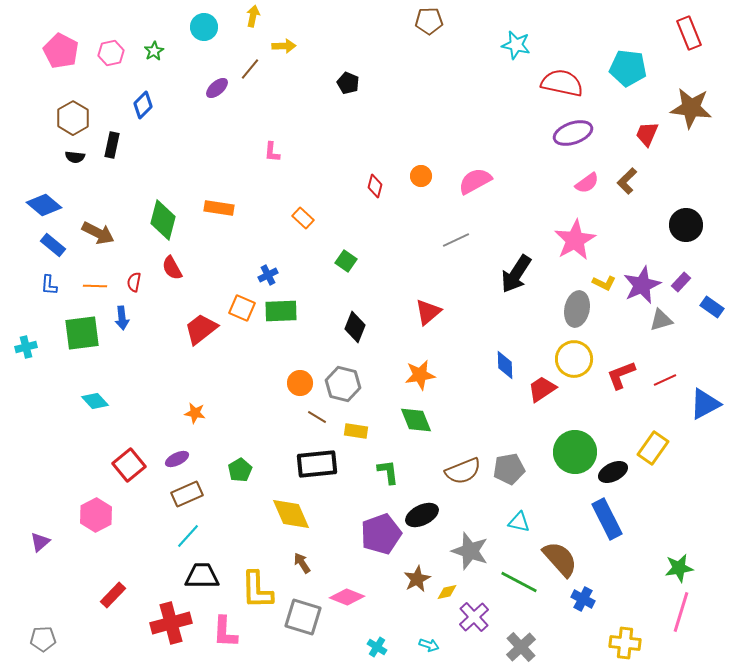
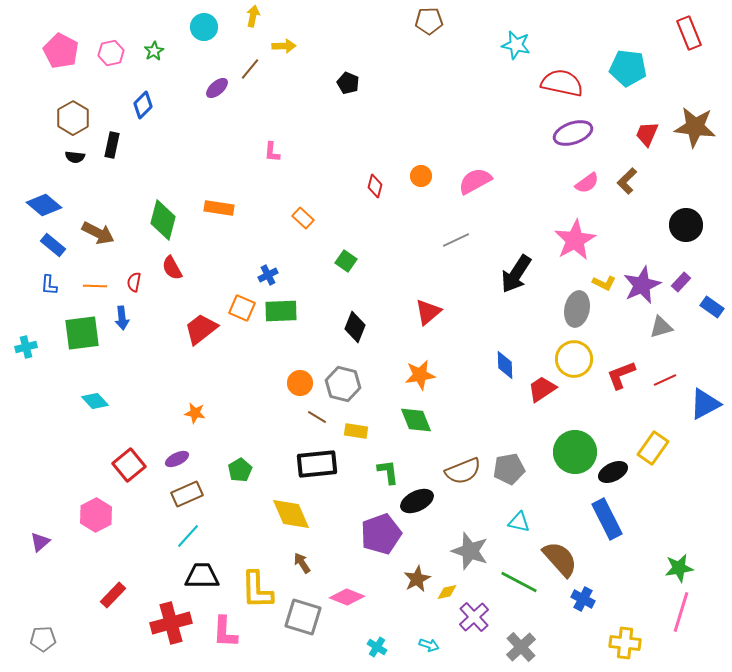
brown star at (691, 108): moved 4 px right, 19 px down
gray triangle at (661, 320): moved 7 px down
black ellipse at (422, 515): moved 5 px left, 14 px up
